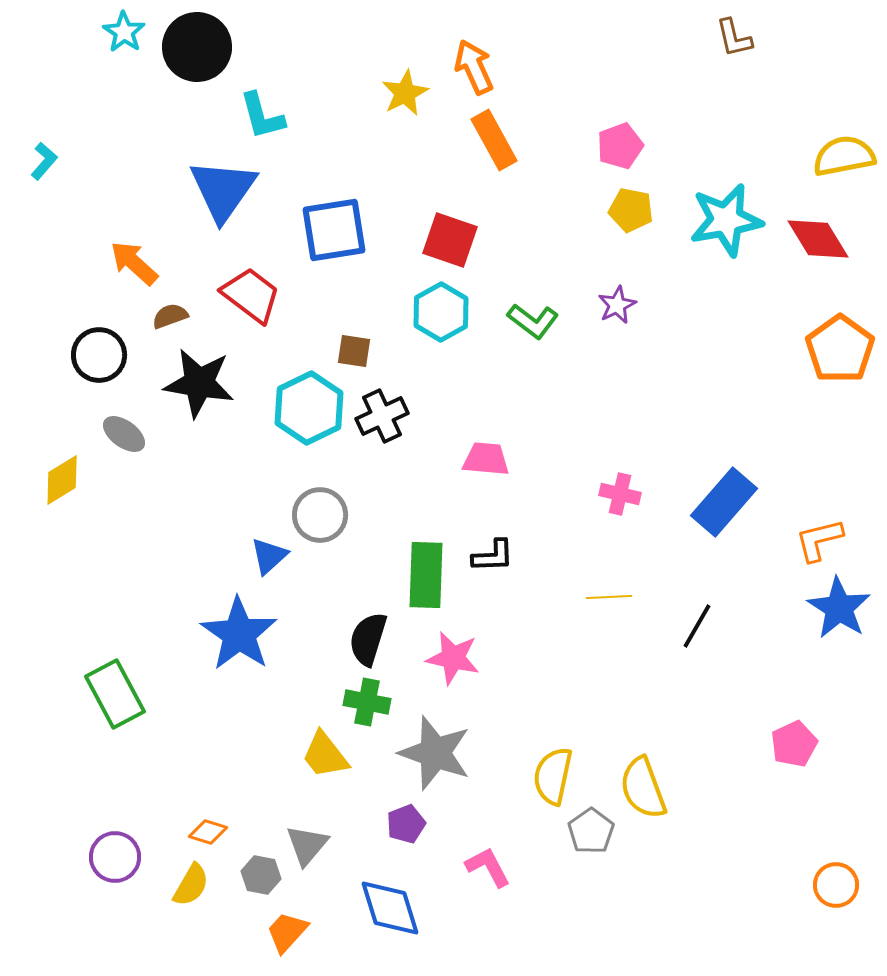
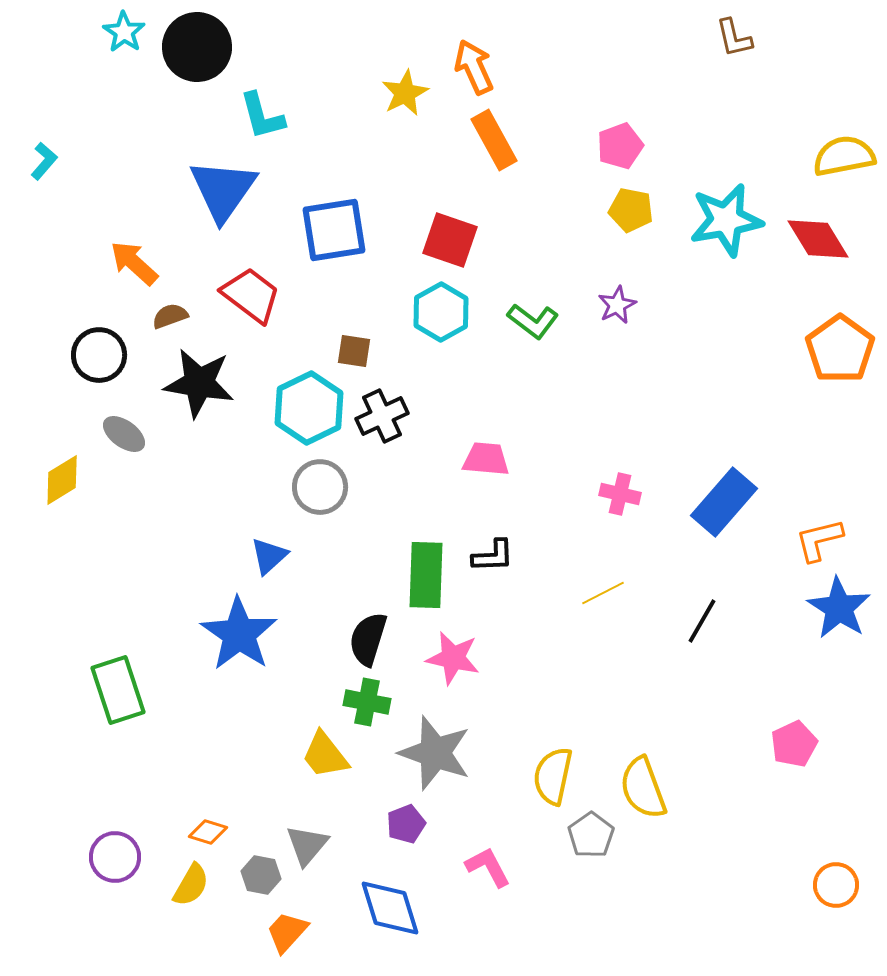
gray circle at (320, 515): moved 28 px up
yellow line at (609, 597): moved 6 px left, 4 px up; rotated 24 degrees counterclockwise
black line at (697, 626): moved 5 px right, 5 px up
green rectangle at (115, 694): moved 3 px right, 4 px up; rotated 10 degrees clockwise
gray pentagon at (591, 831): moved 4 px down
